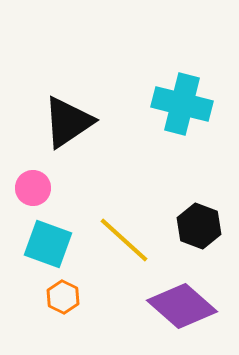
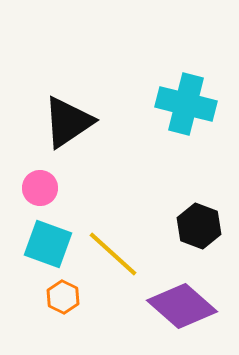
cyan cross: moved 4 px right
pink circle: moved 7 px right
yellow line: moved 11 px left, 14 px down
